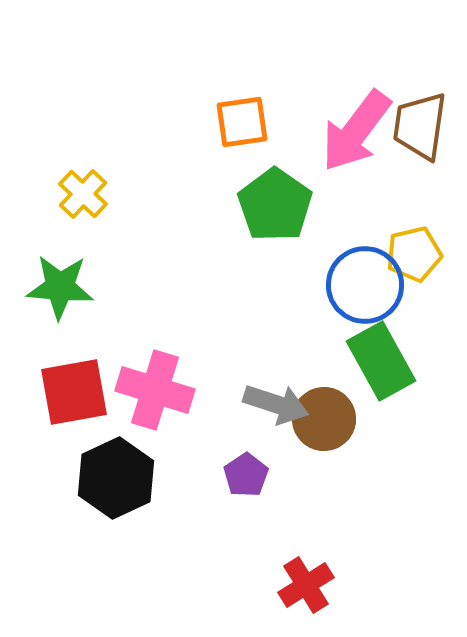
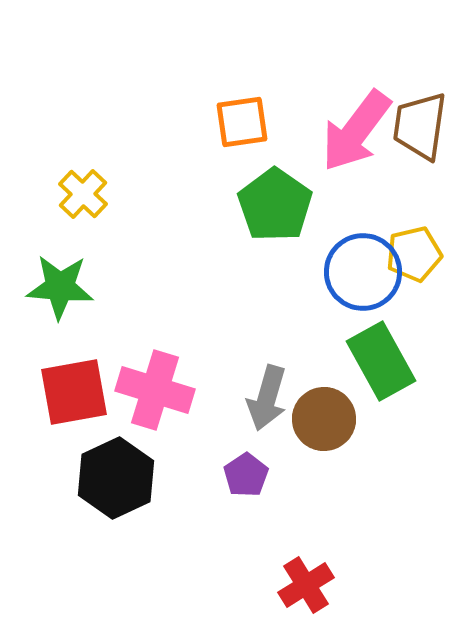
blue circle: moved 2 px left, 13 px up
gray arrow: moved 9 px left, 6 px up; rotated 88 degrees clockwise
